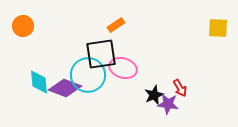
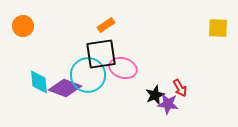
orange rectangle: moved 10 px left
black star: moved 1 px right
